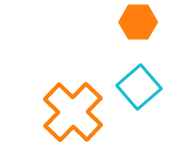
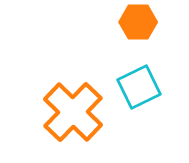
cyan square: rotated 15 degrees clockwise
